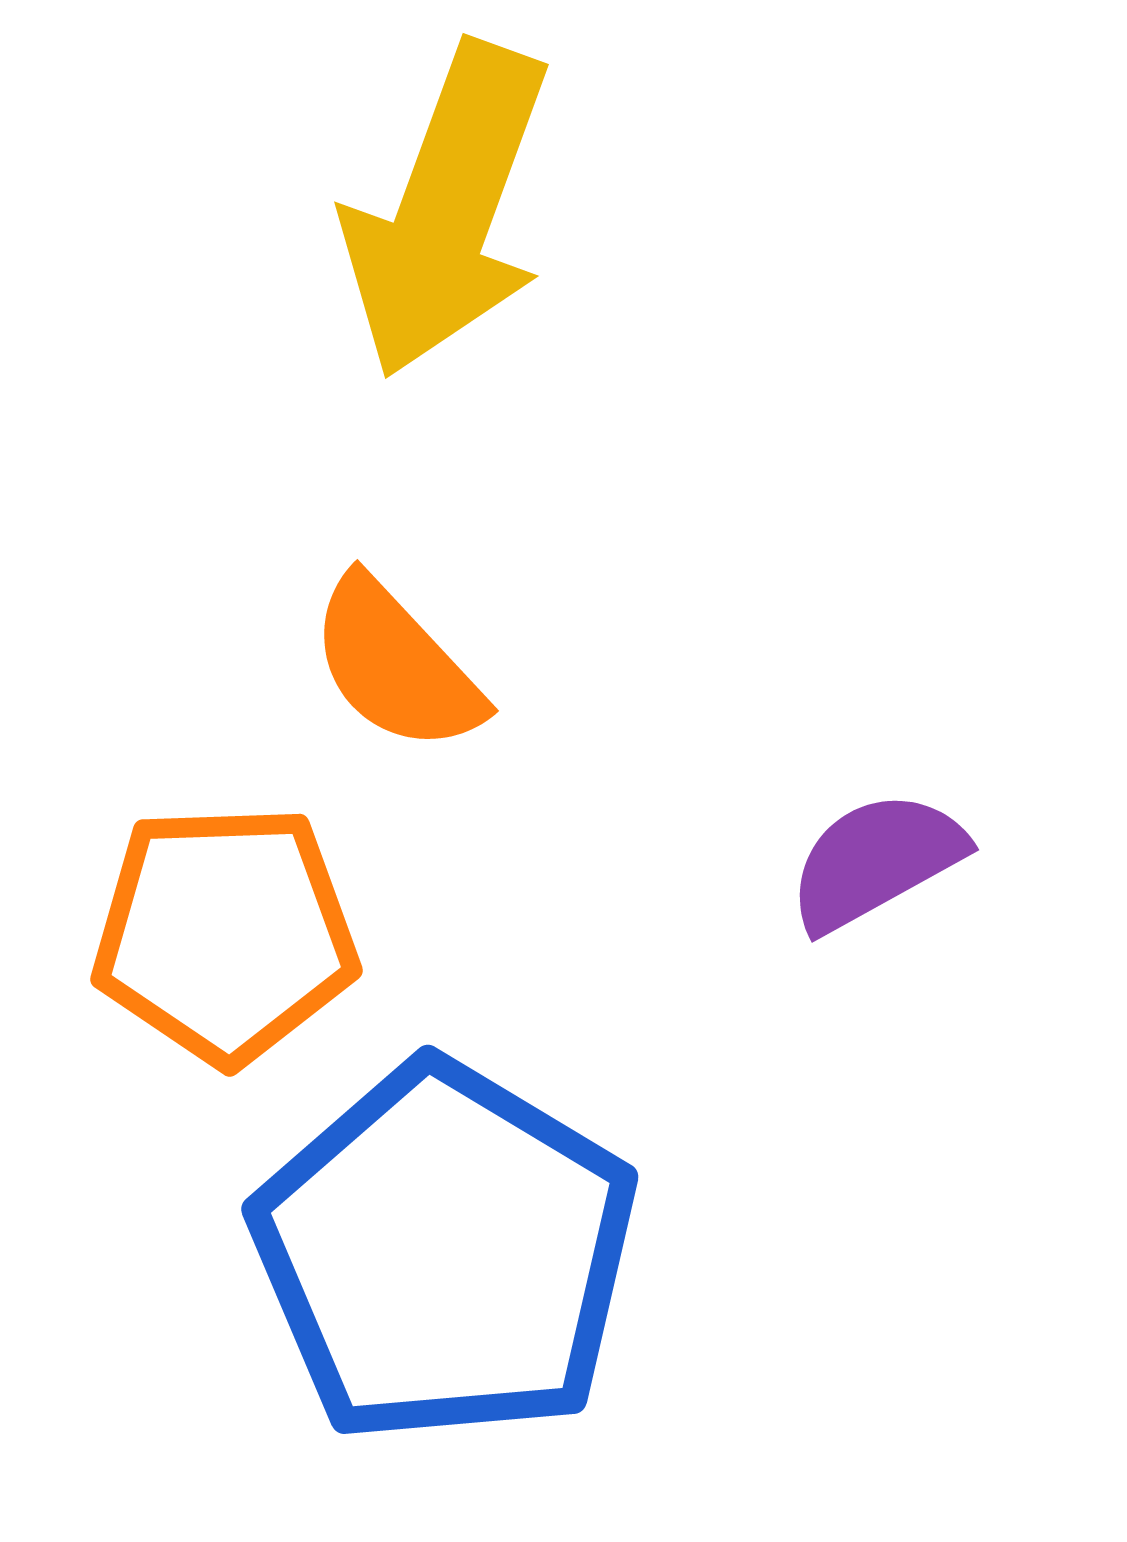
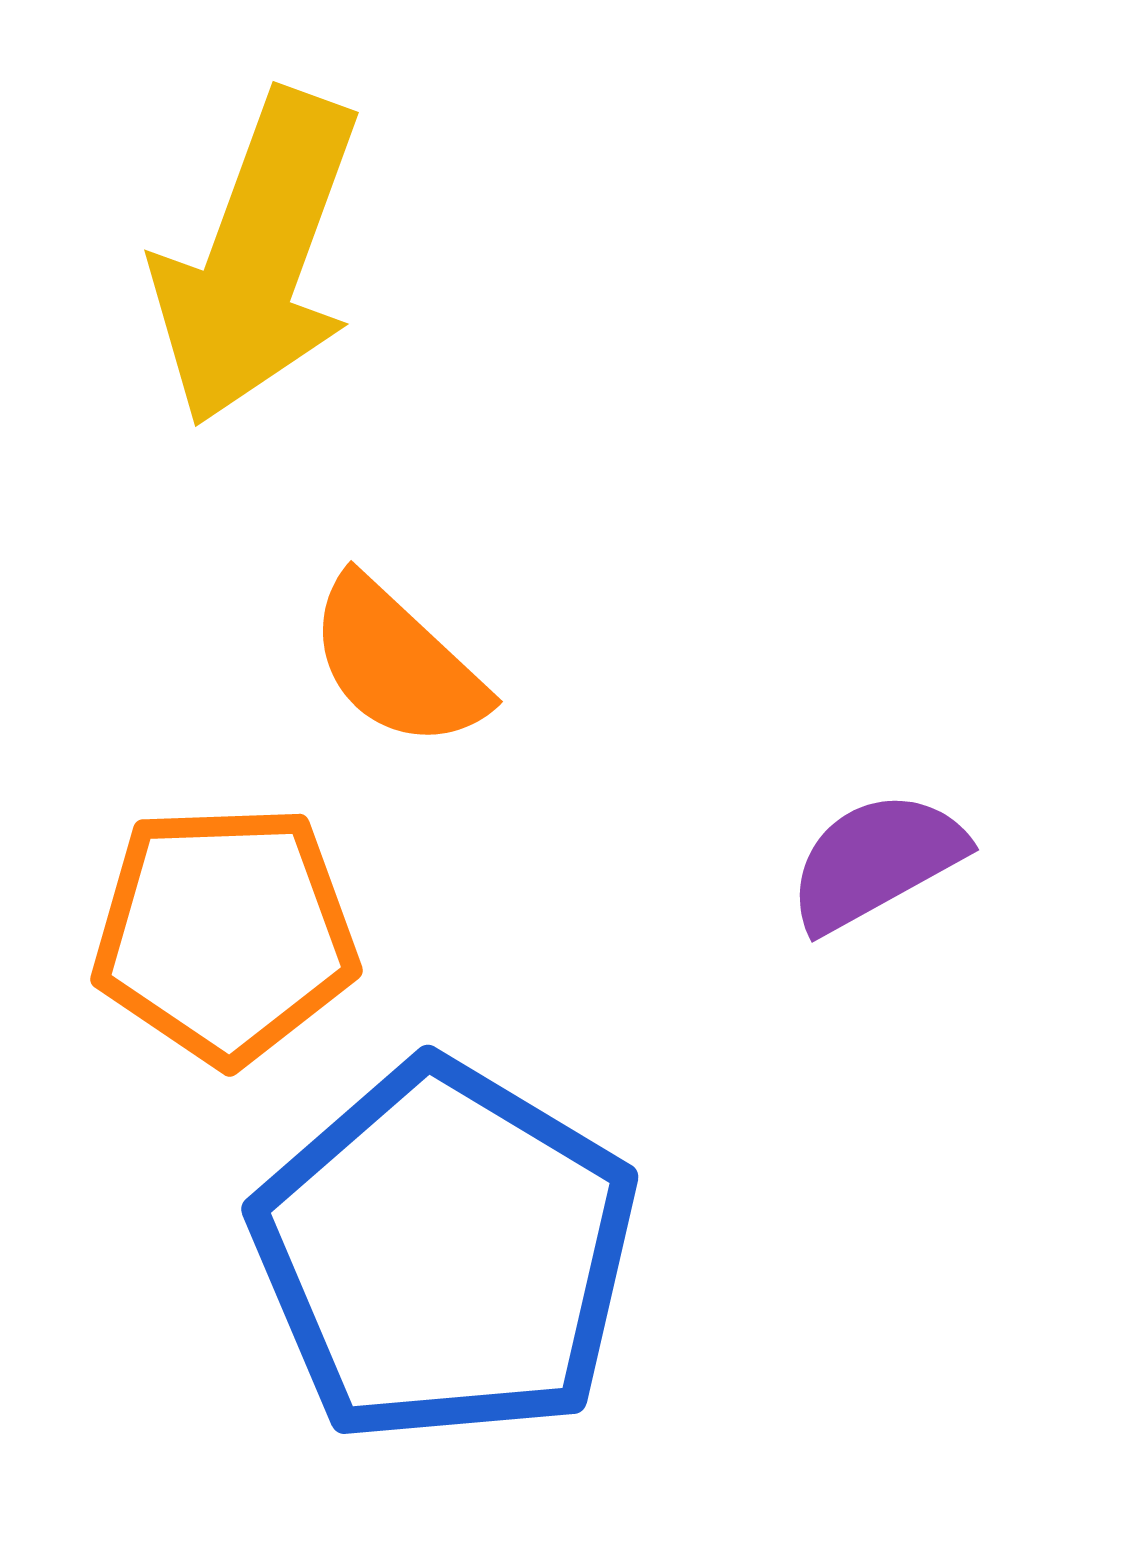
yellow arrow: moved 190 px left, 48 px down
orange semicircle: moved 1 px right, 2 px up; rotated 4 degrees counterclockwise
